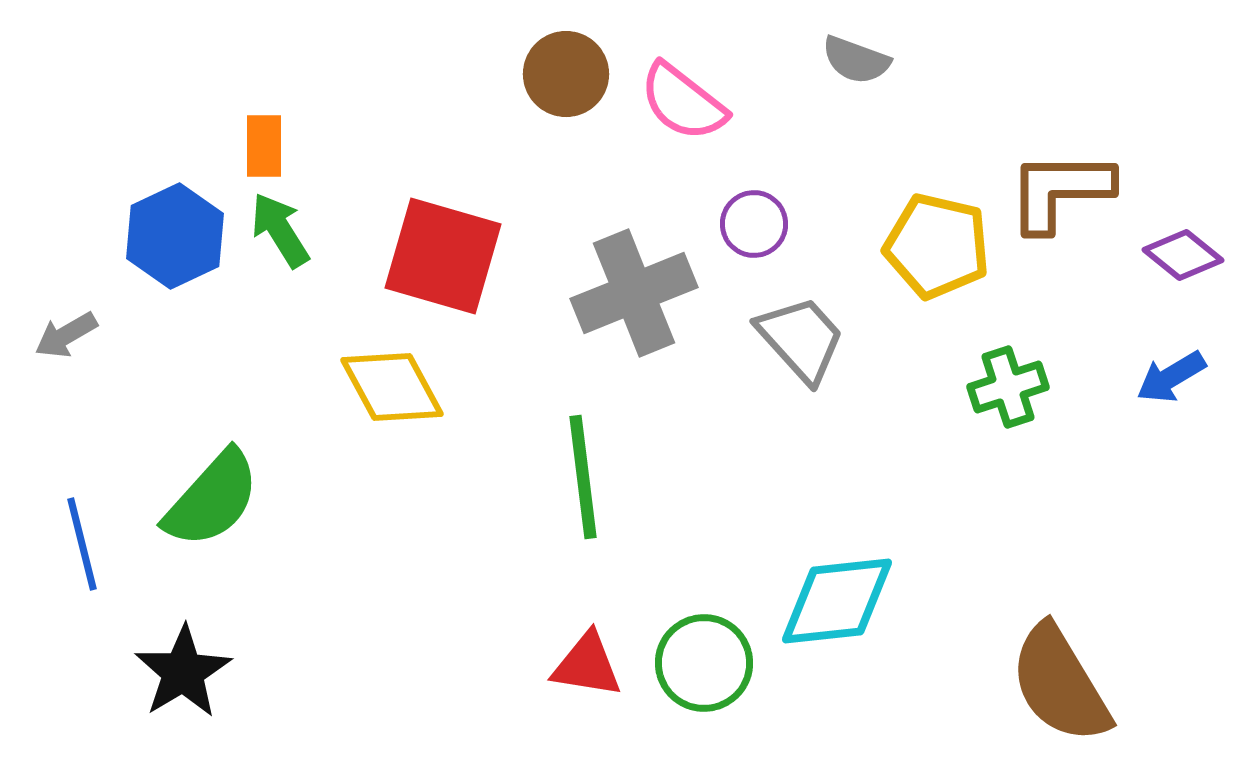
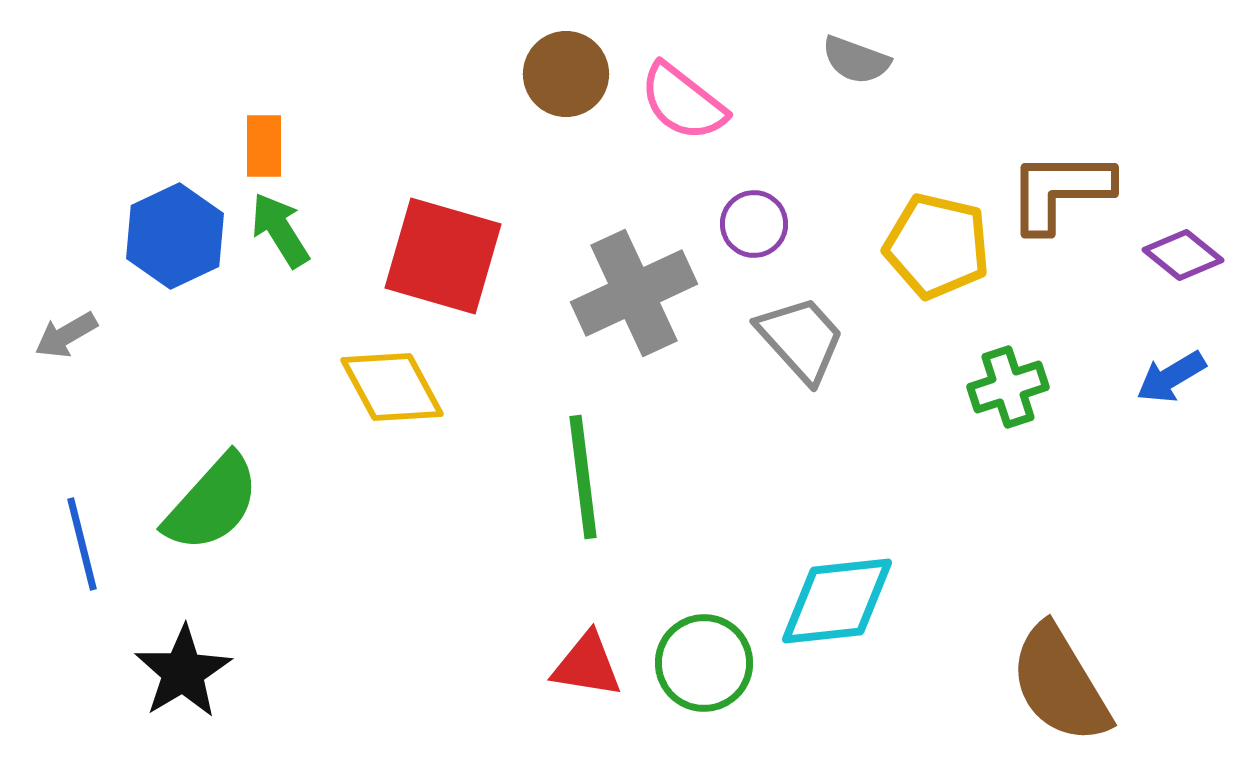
gray cross: rotated 3 degrees counterclockwise
green semicircle: moved 4 px down
